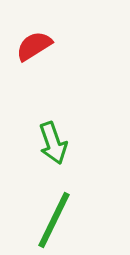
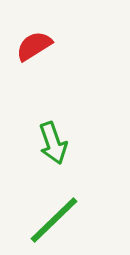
green line: rotated 20 degrees clockwise
